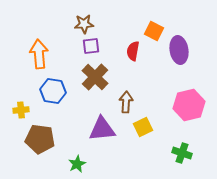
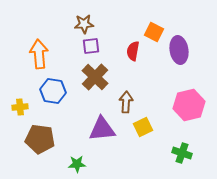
orange square: moved 1 px down
yellow cross: moved 1 px left, 3 px up
green star: rotated 24 degrees clockwise
